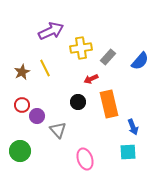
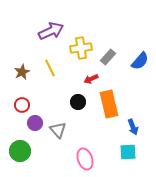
yellow line: moved 5 px right
purple circle: moved 2 px left, 7 px down
